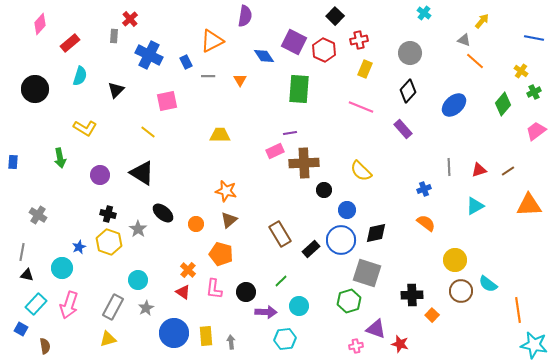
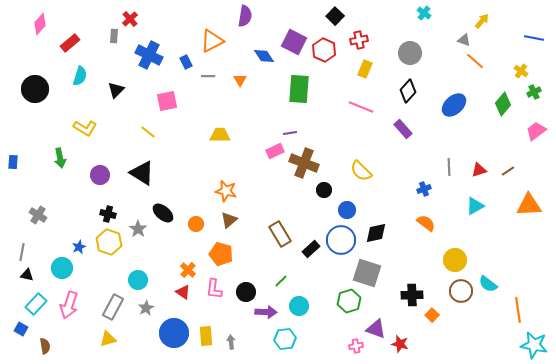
brown cross at (304, 163): rotated 24 degrees clockwise
